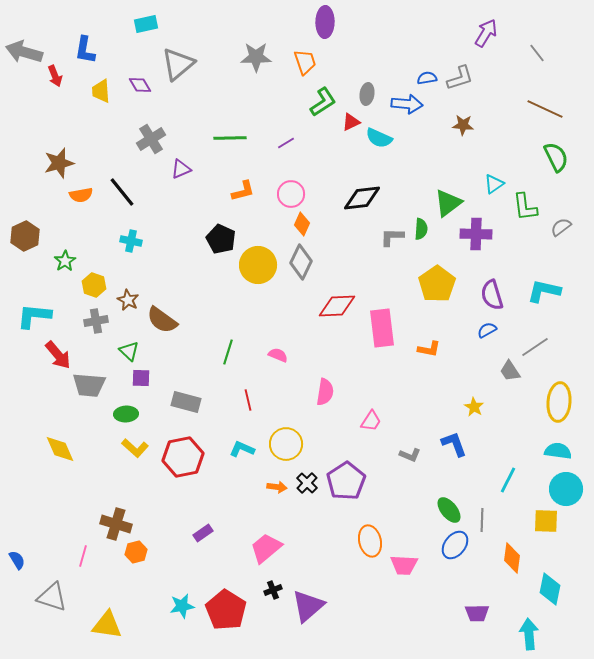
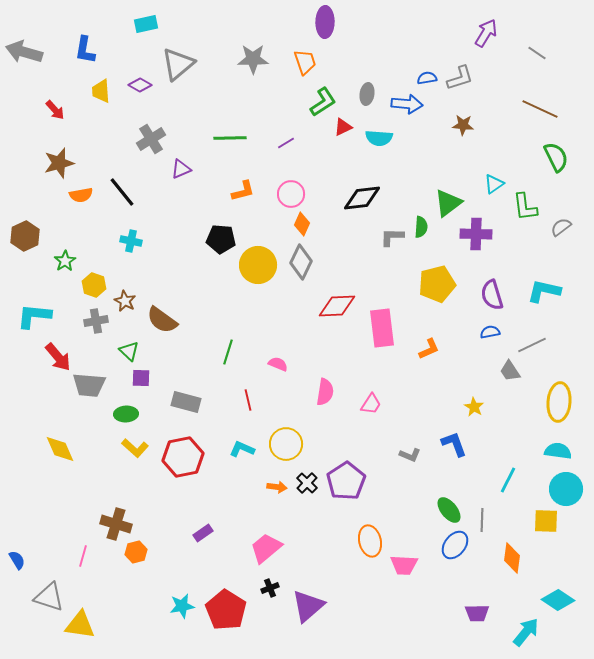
gray line at (537, 53): rotated 18 degrees counterclockwise
gray star at (256, 57): moved 3 px left, 2 px down
red arrow at (55, 76): moved 34 px down; rotated 20 degrees counterclockwise
purple diamond at (140, 85): rotated 30 degrees counterclockwise
brown line at (545, 109): moved 5 px left
red triangle at (351, 122): moved 8 px left, 5 px down
cyan semicircle at (379, 138): rotated 20 degrees counterclockwise
green semicircle at (421, 229): moved 2 px up
black pentagon at (221, 239): rotated 20 degrees counterclockwise
yellow pentagon at (437, 284): rotated 21 degrees clockwise
brown star at (128, 300): moved 3 px left, 1 px down
blue semicircle at (487, 330): moved 3 px right, 2 px down; rotated 18 degrees clockwise
gray line at (535, 347): moved 3 px left, 2 px up; rotated 8 degrees clockwise
orange L-shape at (429, 349): rotated 35 degrees counterclockwise
red arrow at (58, 355): moved 2 px down
pink semicircle at (278, 355): moved 9 px down
pink trapezoid at (371, 421): moved 17 px up
cyan diamond at (550, 589): moved 8 px right, 11 px down; rotated 68 degrees counterclockwise
black cross at (273, 590): moved 3 px left, 2 px up
gray triangle at (52, 597): moved 3 px left
yellow triangle at (107, 625): moved 27 px left
cyan arrow at (529, 634): moved 3 px left, 2 px up; rotated 44 degrees clockwise
